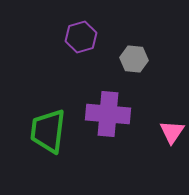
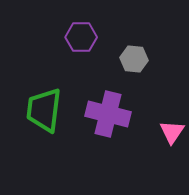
purple hexagon: rotated 16 degrees clockwise
purple cross: rotated 9 degrees clockwise
green trapezoid: moved 4 px left, 21 px up
